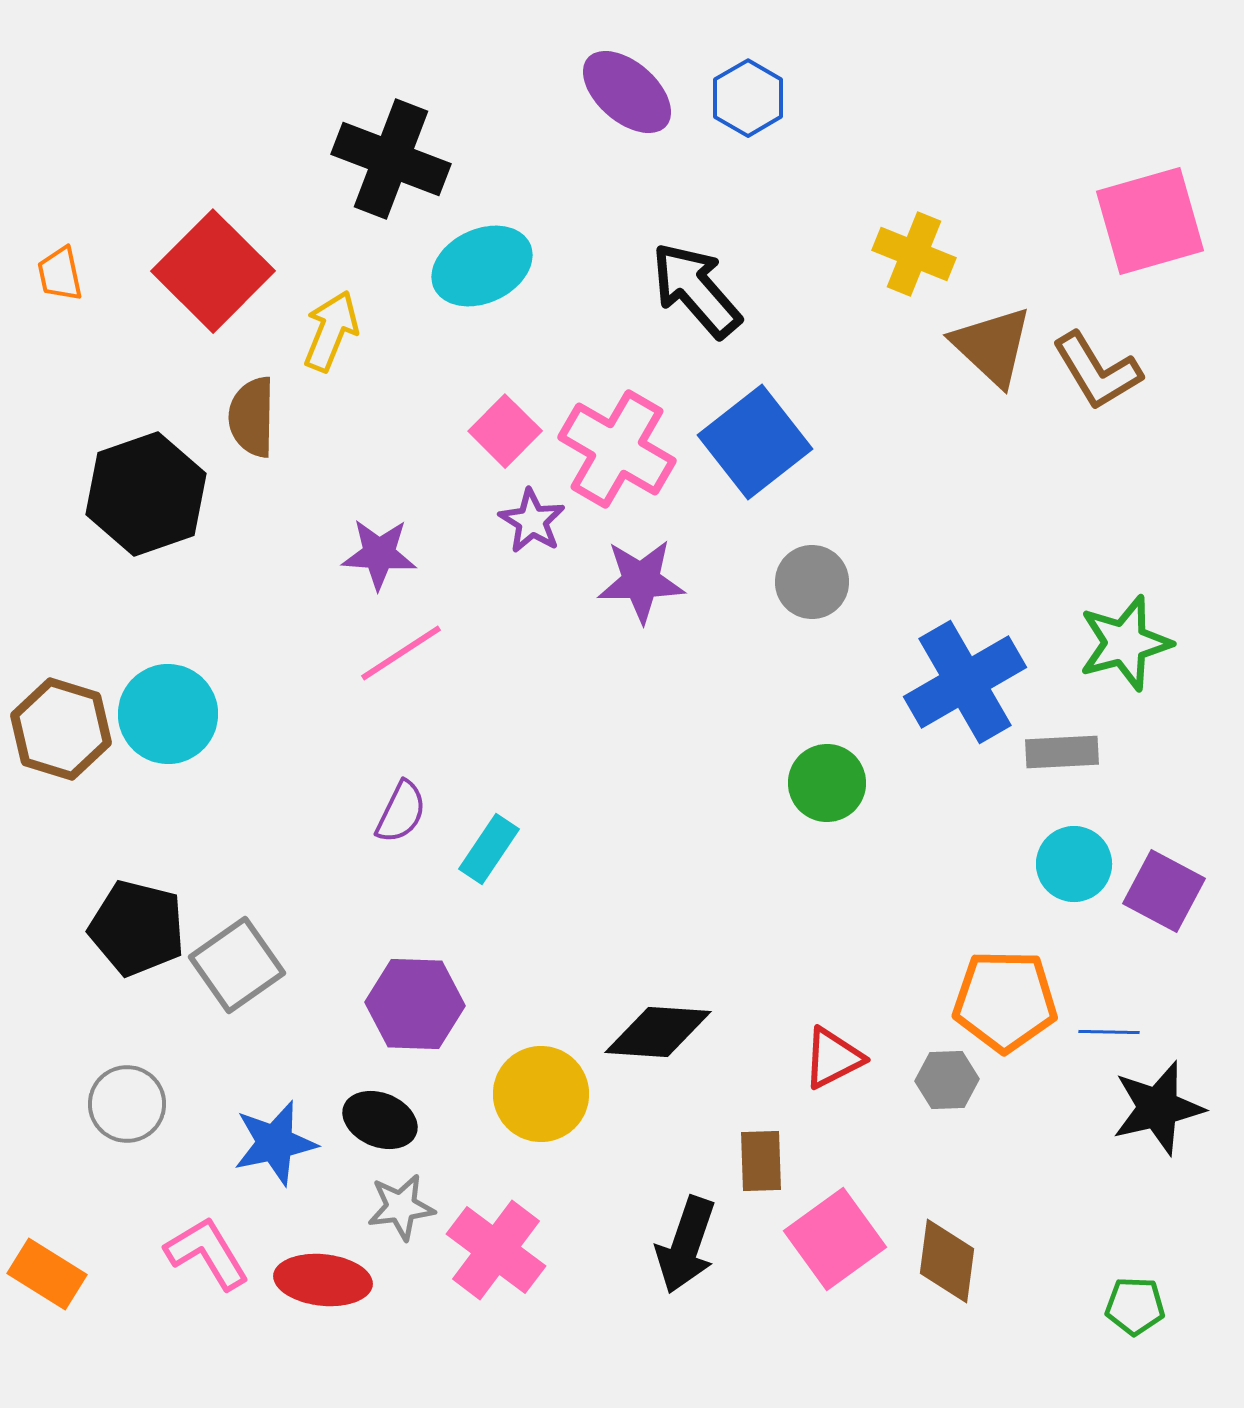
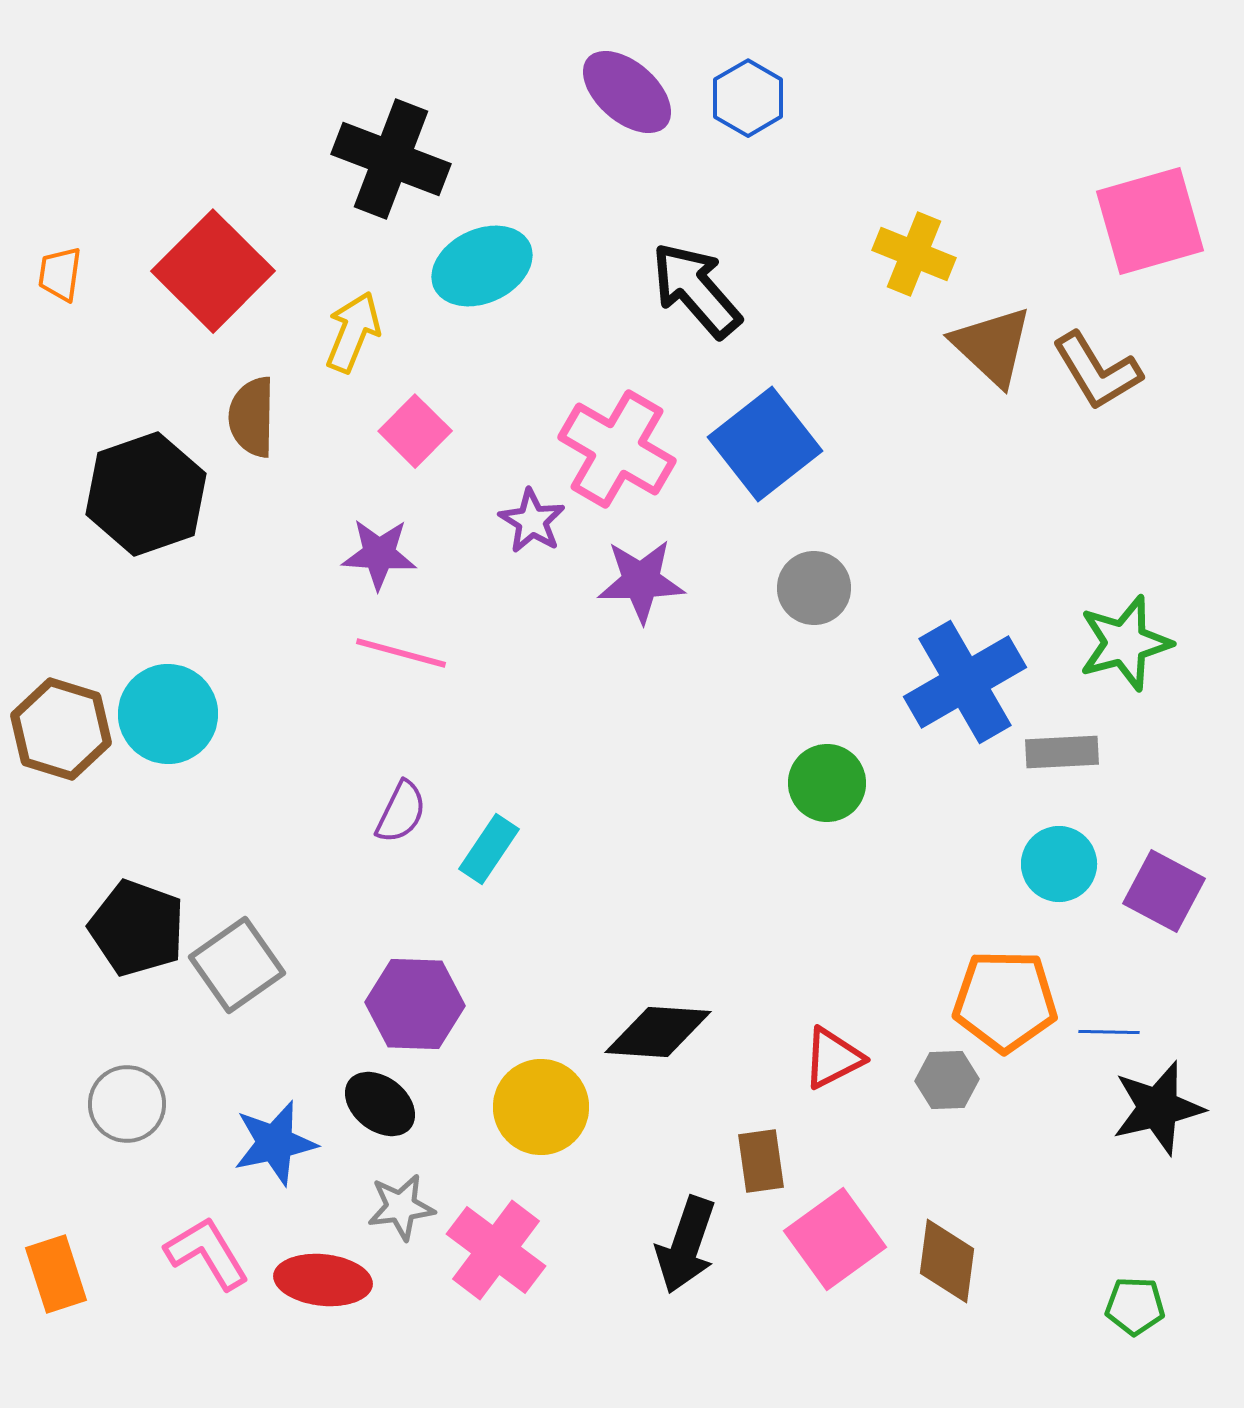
orange trapezoid at (60, 274): rotated 20 degrees clockwise
yellow arrow at (331, 331): moved 22 px right, 1 px down
pink square at (505, 431): moved 90 px left
blue square at (755, 442): moved 10 px right, 2 px down
gray circle at (812, 582): moved 2 px right, 6 px down
pink line at (401, 653): rotated 48 degrees clockwise
cyan circle at (1074, 864): moved 15 px left
black pentagon at (137, 928): rotated 6 degrees clockwise
yellow circle at (541, 1094): moved 13 px down
black ellipse at (380, 1120): moved 16 px up; rotated 16 degrees clockwise
brown rectangle at (761, 1161): rotated 6 degrees counterclockwise
orange rectangle at (47, 1274): moved 9 px right; rotated 40 degrees clockwise
